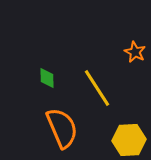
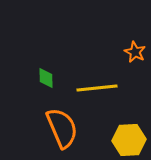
green diamond: moved 1 px left
yellow line: rotated 63 degrees counterclockwise
